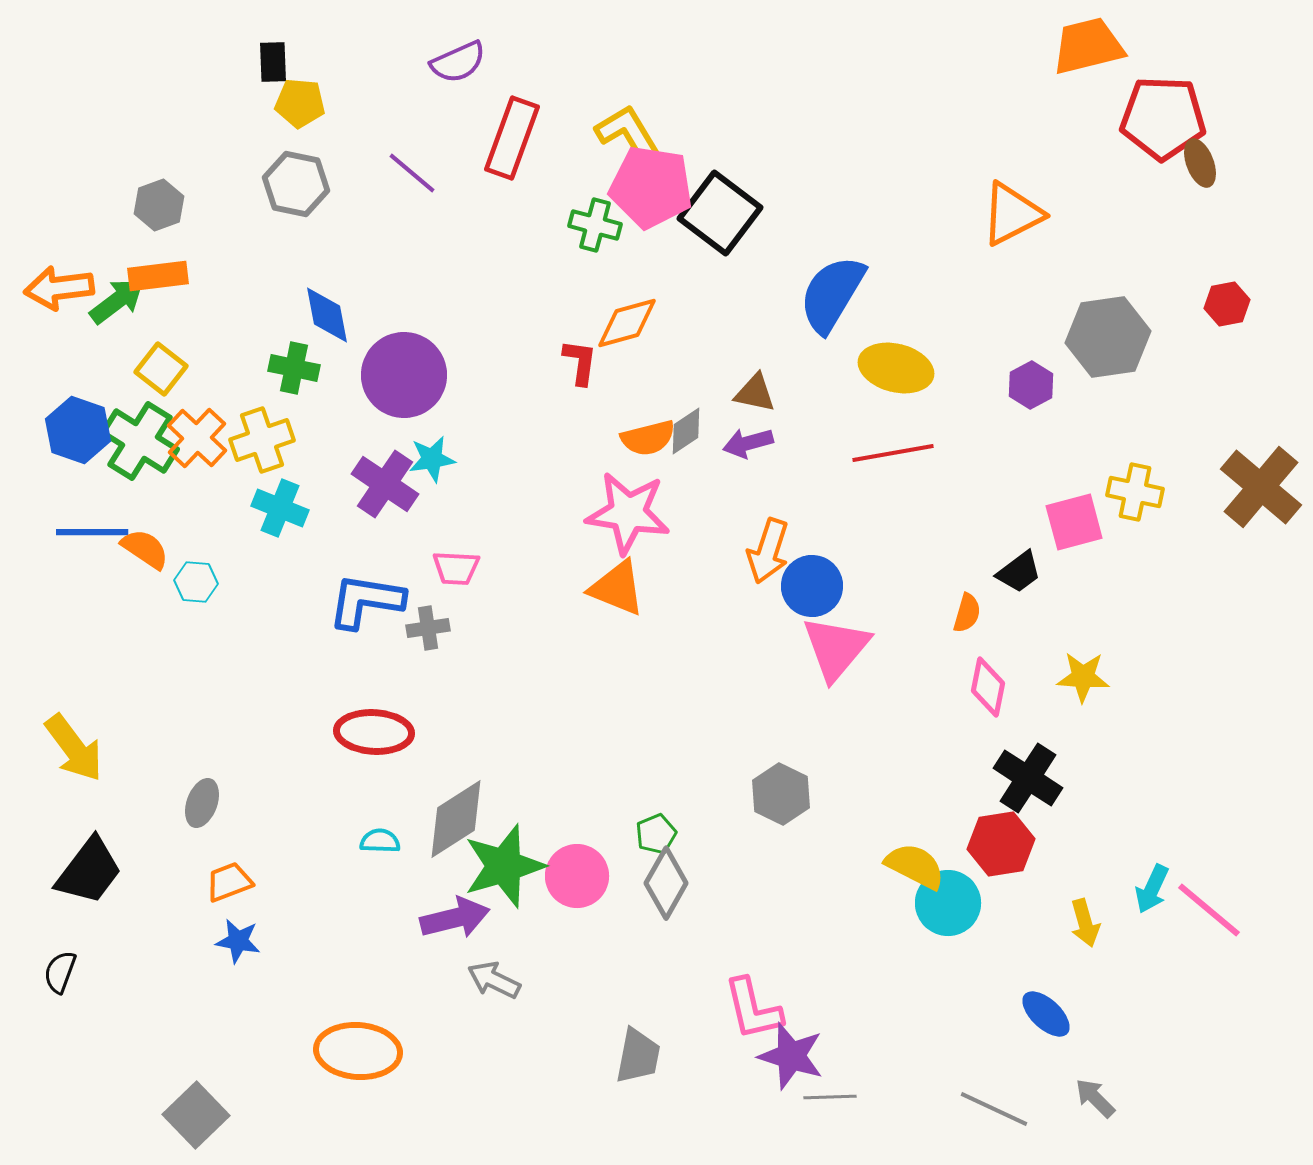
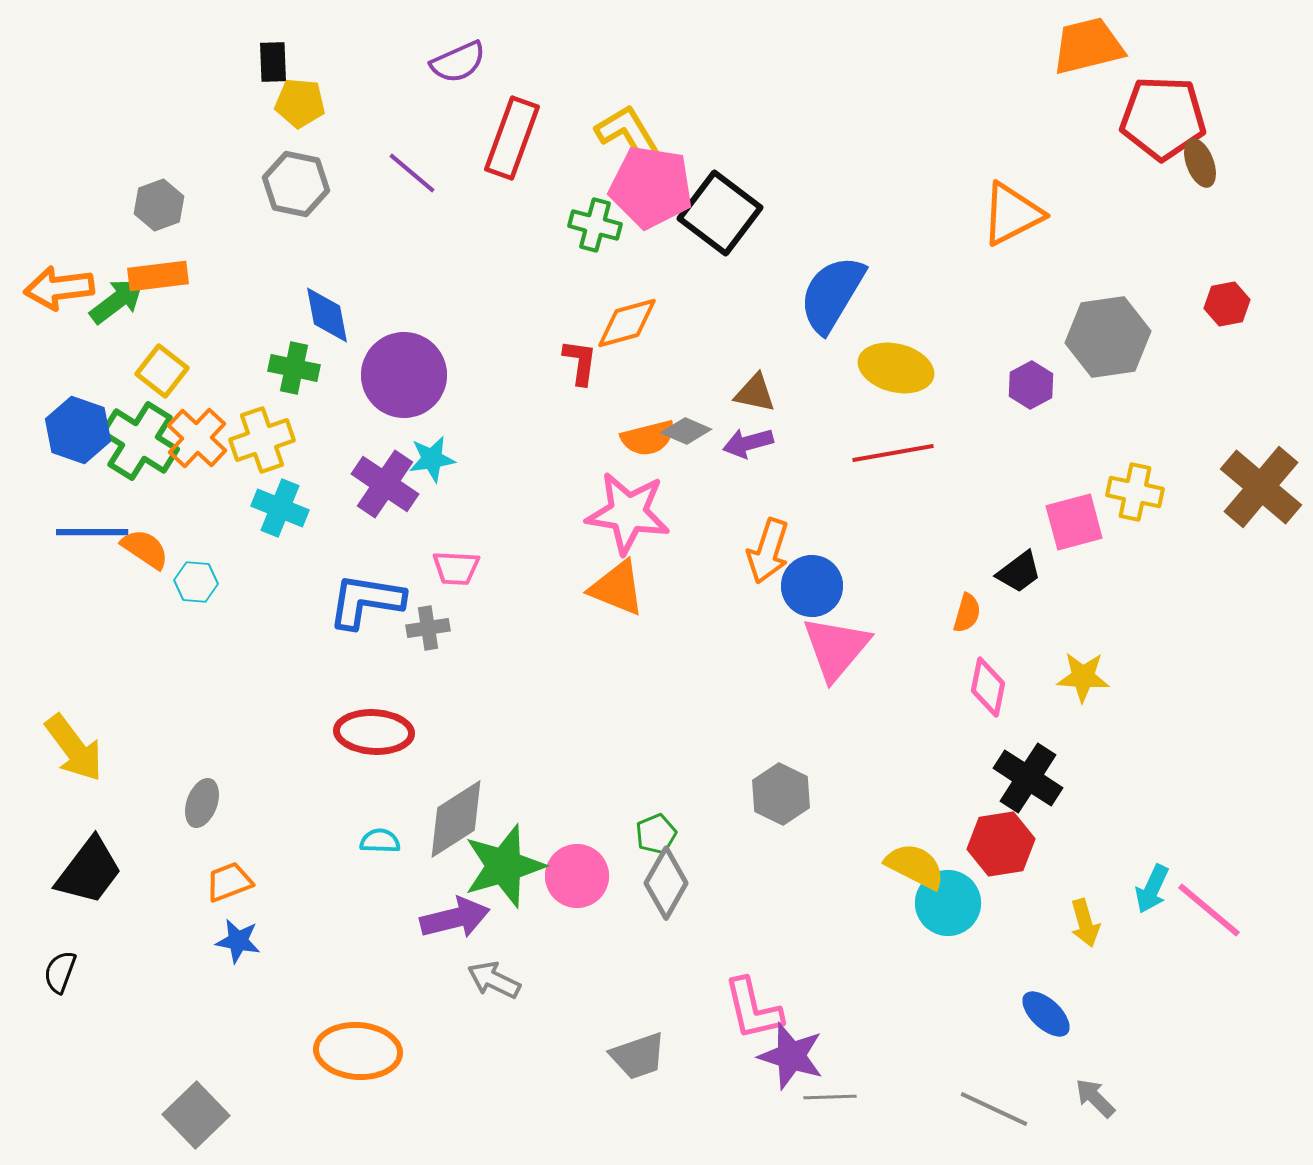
yellow square at (161, 369): moved 1 px right, 2 px down
gray diamond at (686, 431): rotated 57 degrees clockwise
gray trapezoid at (638, 1056): rotated 60 degrees clockwise
